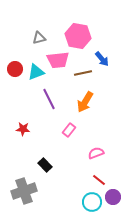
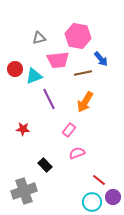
blue arrow: moved 1 px left
cyan triangle: moved 2 px left, 4 px down
pink semicircle: moved 19 px left
